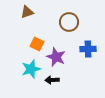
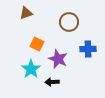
brown triangle: moved 1 px left, 1 px down
purple star: moved 2 px right, 2 px down
cyan star: rotated 18 degrees counterclockwise
black arrow: moved 2 px down
